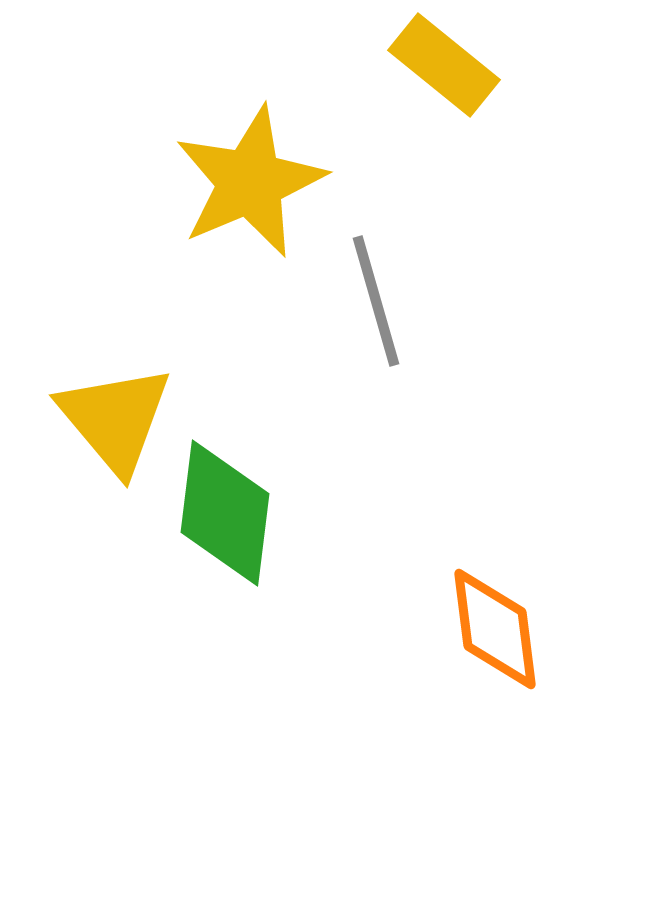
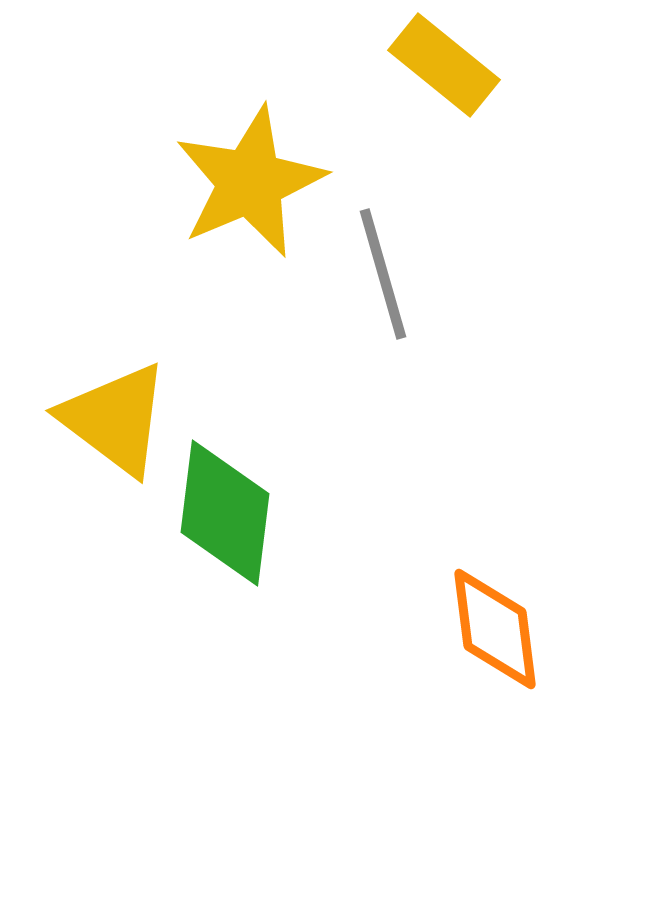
gray line: moved 7 px right, 27 px up
yellow triangle: rotated 13 degrees counterclockwise
